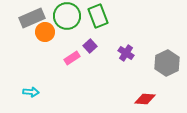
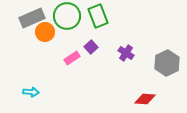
purple square: moved 1 px right, 1 px down
